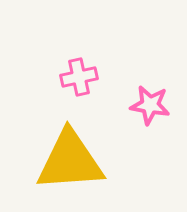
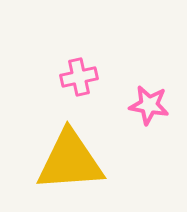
pink star: moved 1 px left
